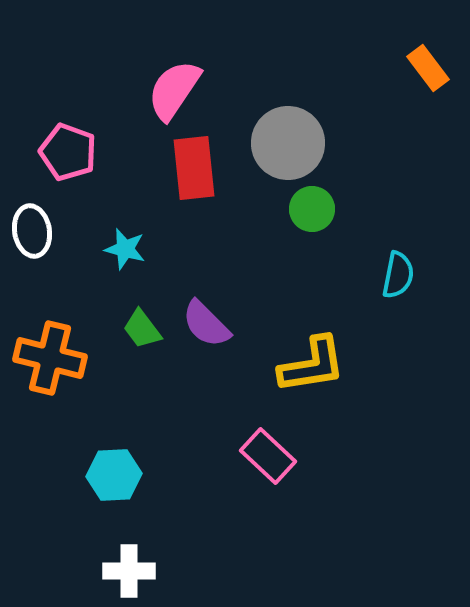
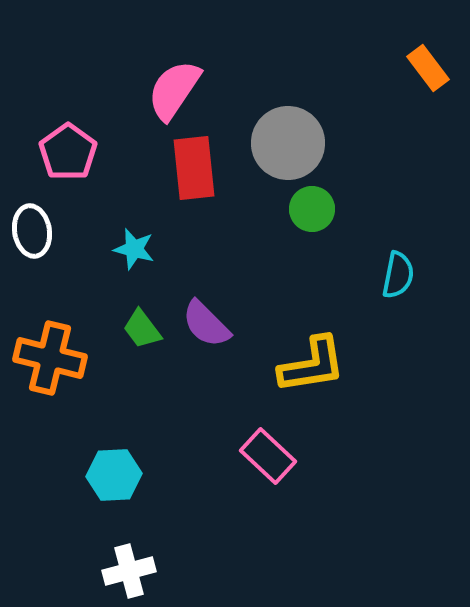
pink pentagon: rotated 16 degrees clockwise
cyan star: moved 9 px right
white cross: rotated 15 degrees counterclockwise
